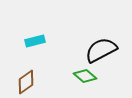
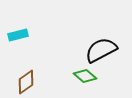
cyan rectangle: moved 17 px left, 6 px up
